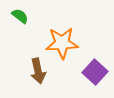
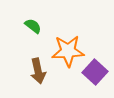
green semicircle: moved 13 px right, 10 px down
orange star: moved 6 px right, 8 px down
